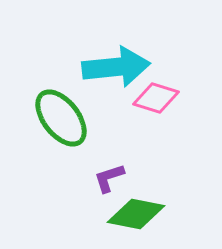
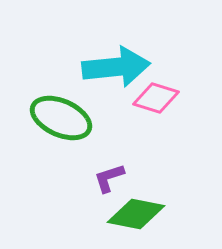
green ellipse: rotated 28 degrees counterclockwise
